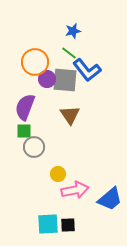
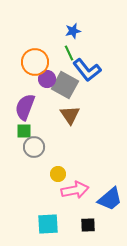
green line: rotated 28 degrees clockwise
gray square: moved 5 px down; rotated 24 degrees clockwise
black square: moved 20 px right
